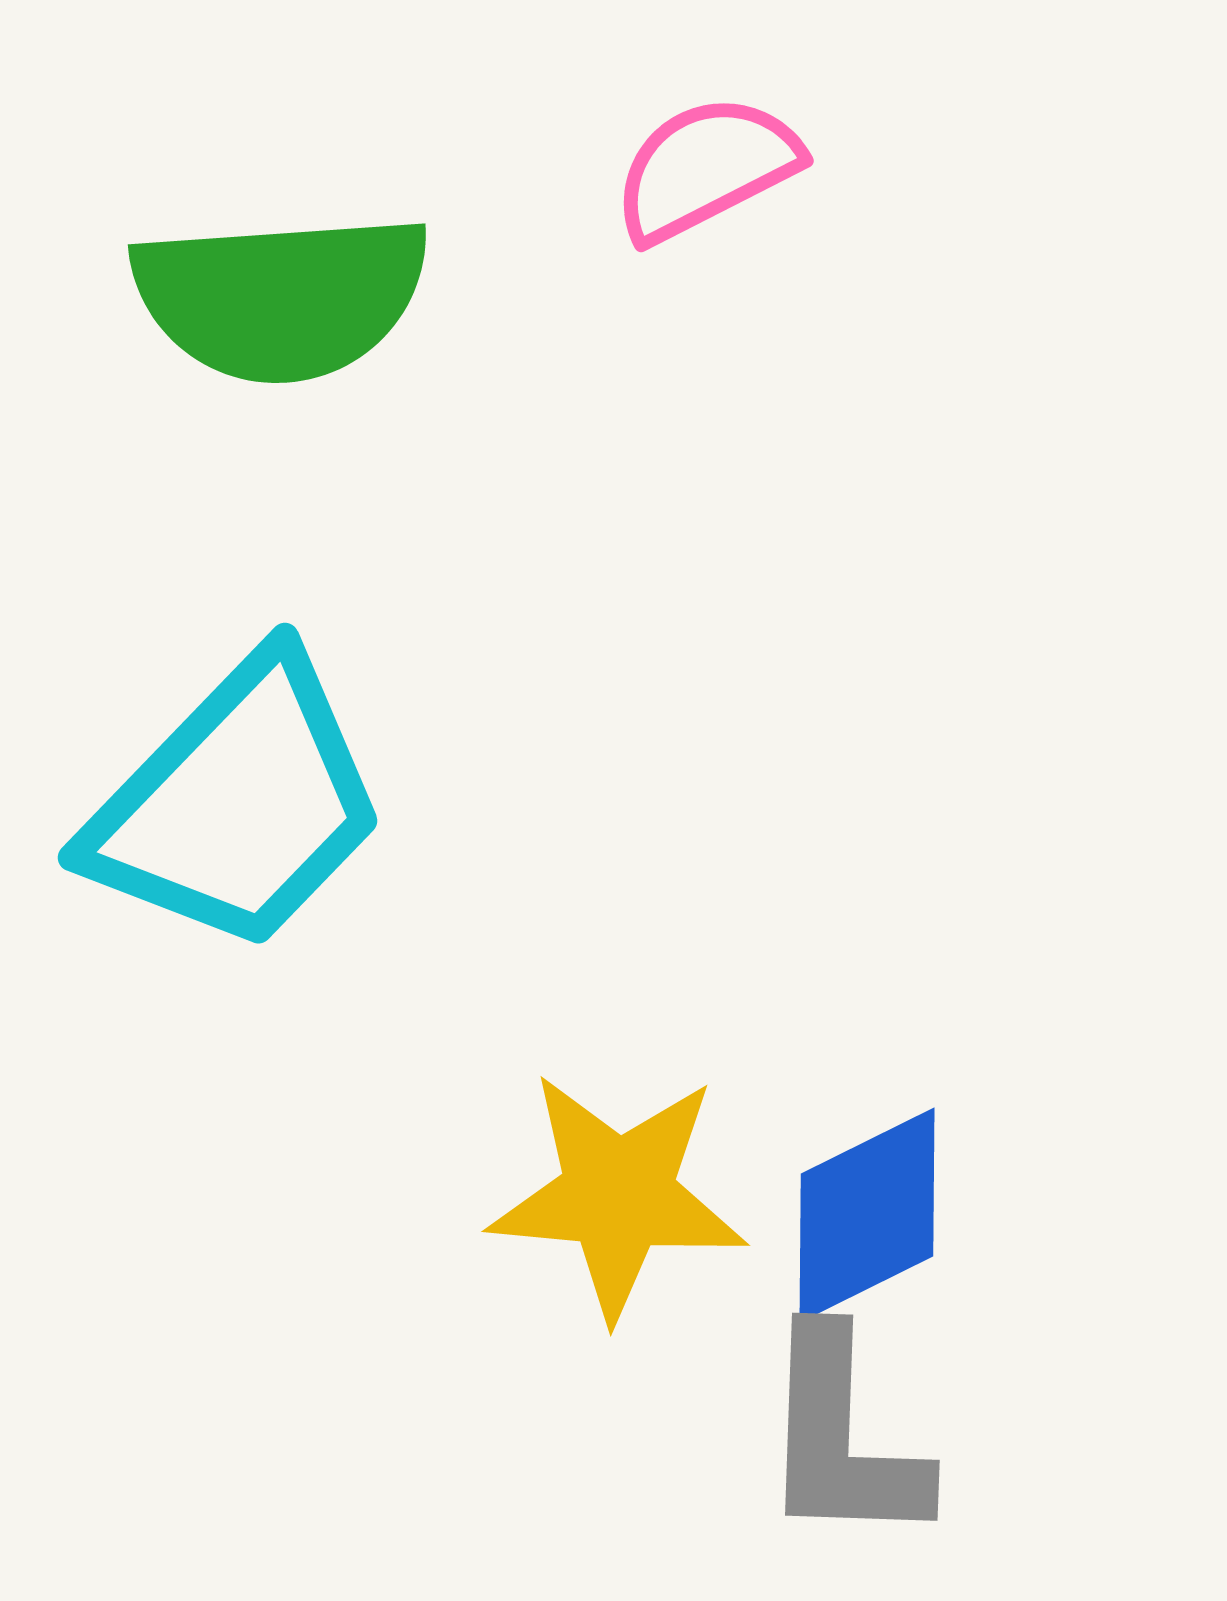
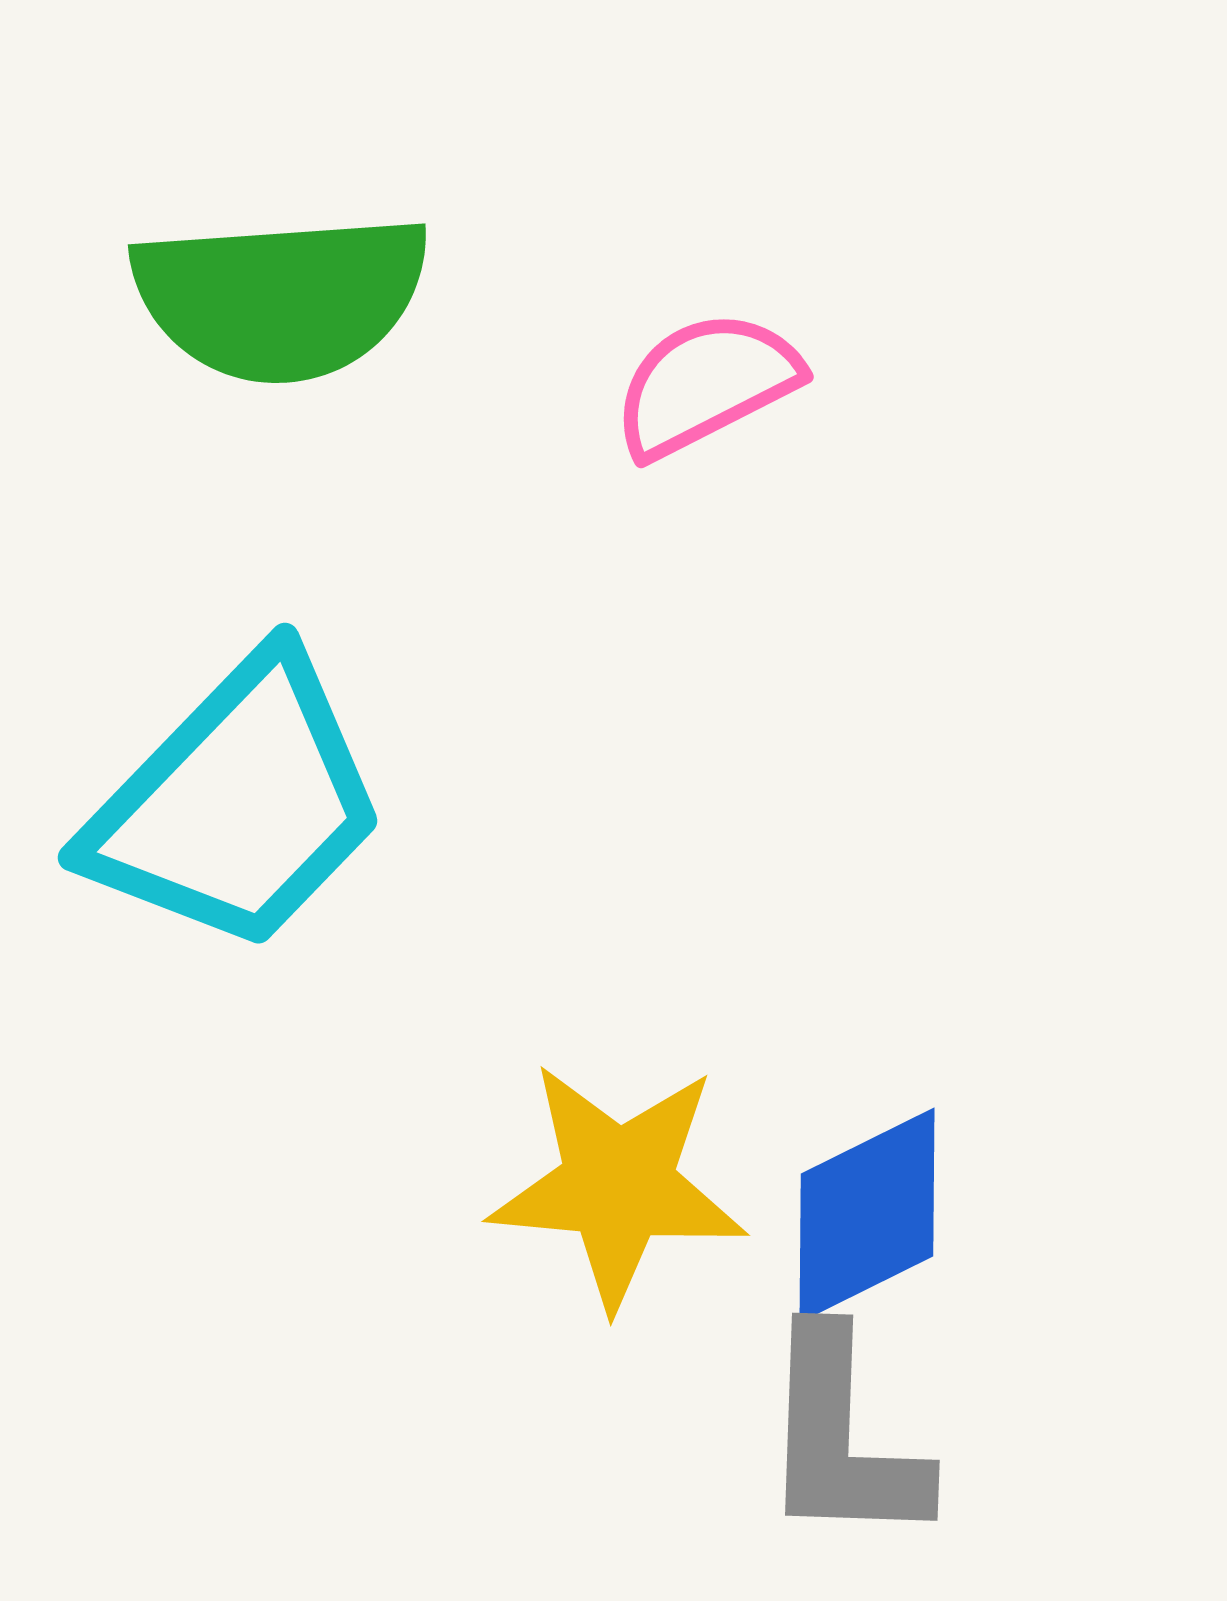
pink semicircle: moved 216 px down
yellow star: moved 10 px up
